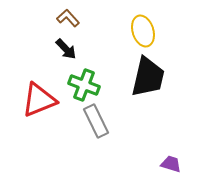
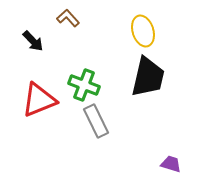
black arrow: moved 33 px left, 8 px up
